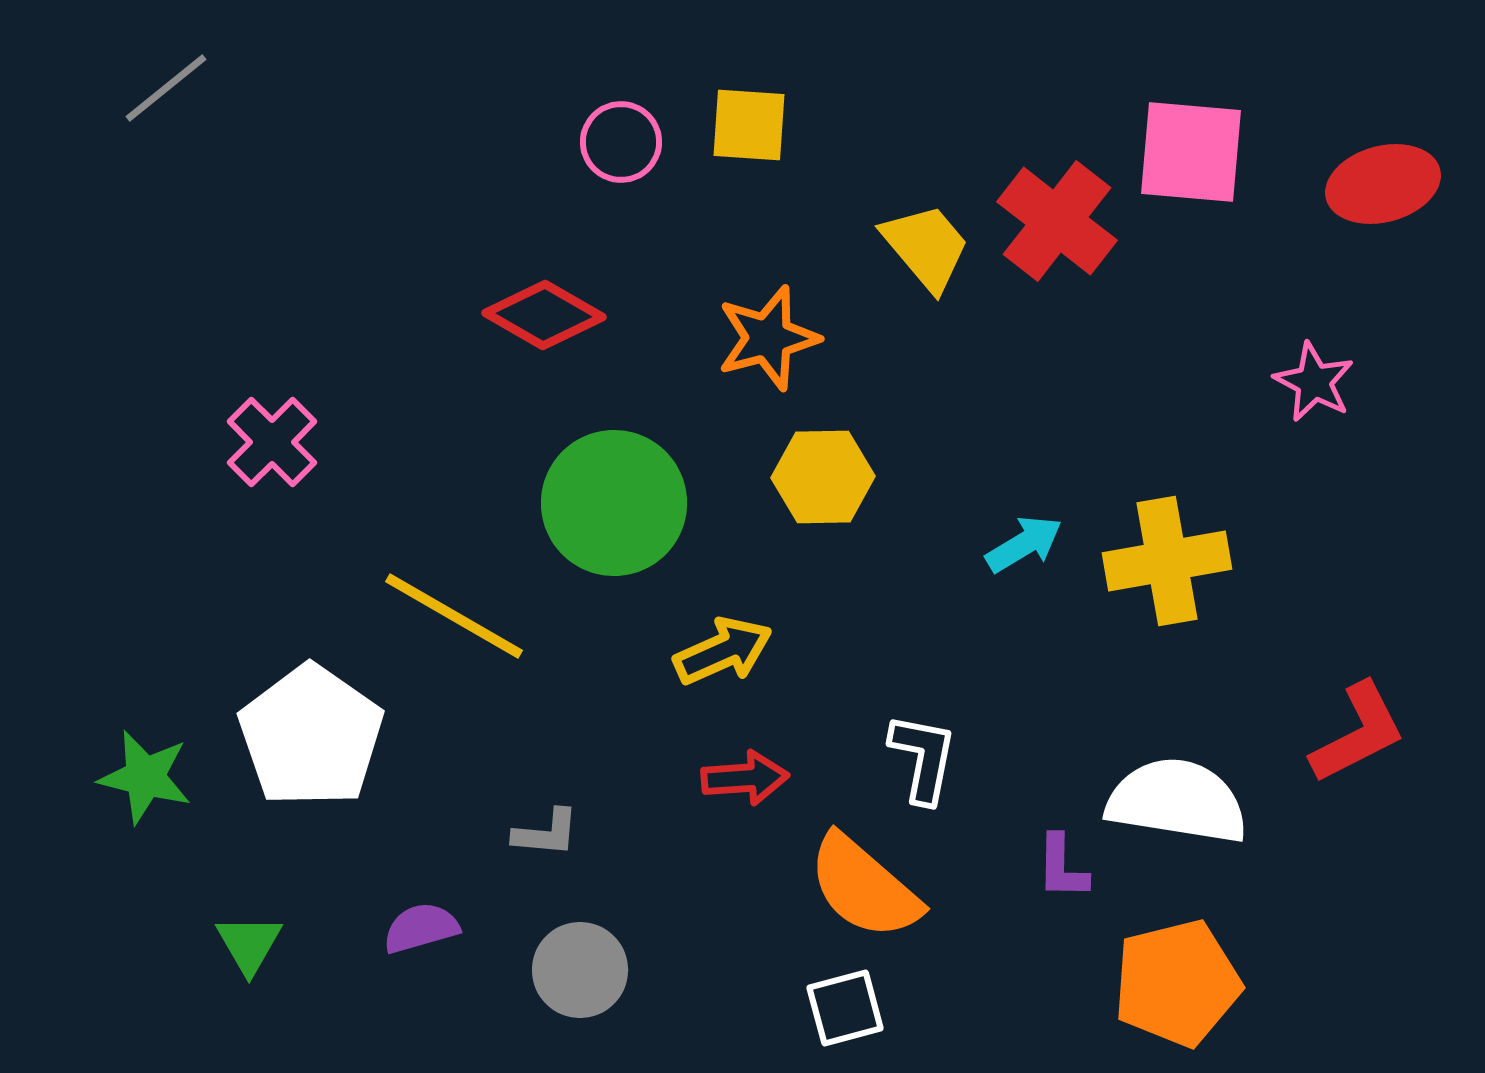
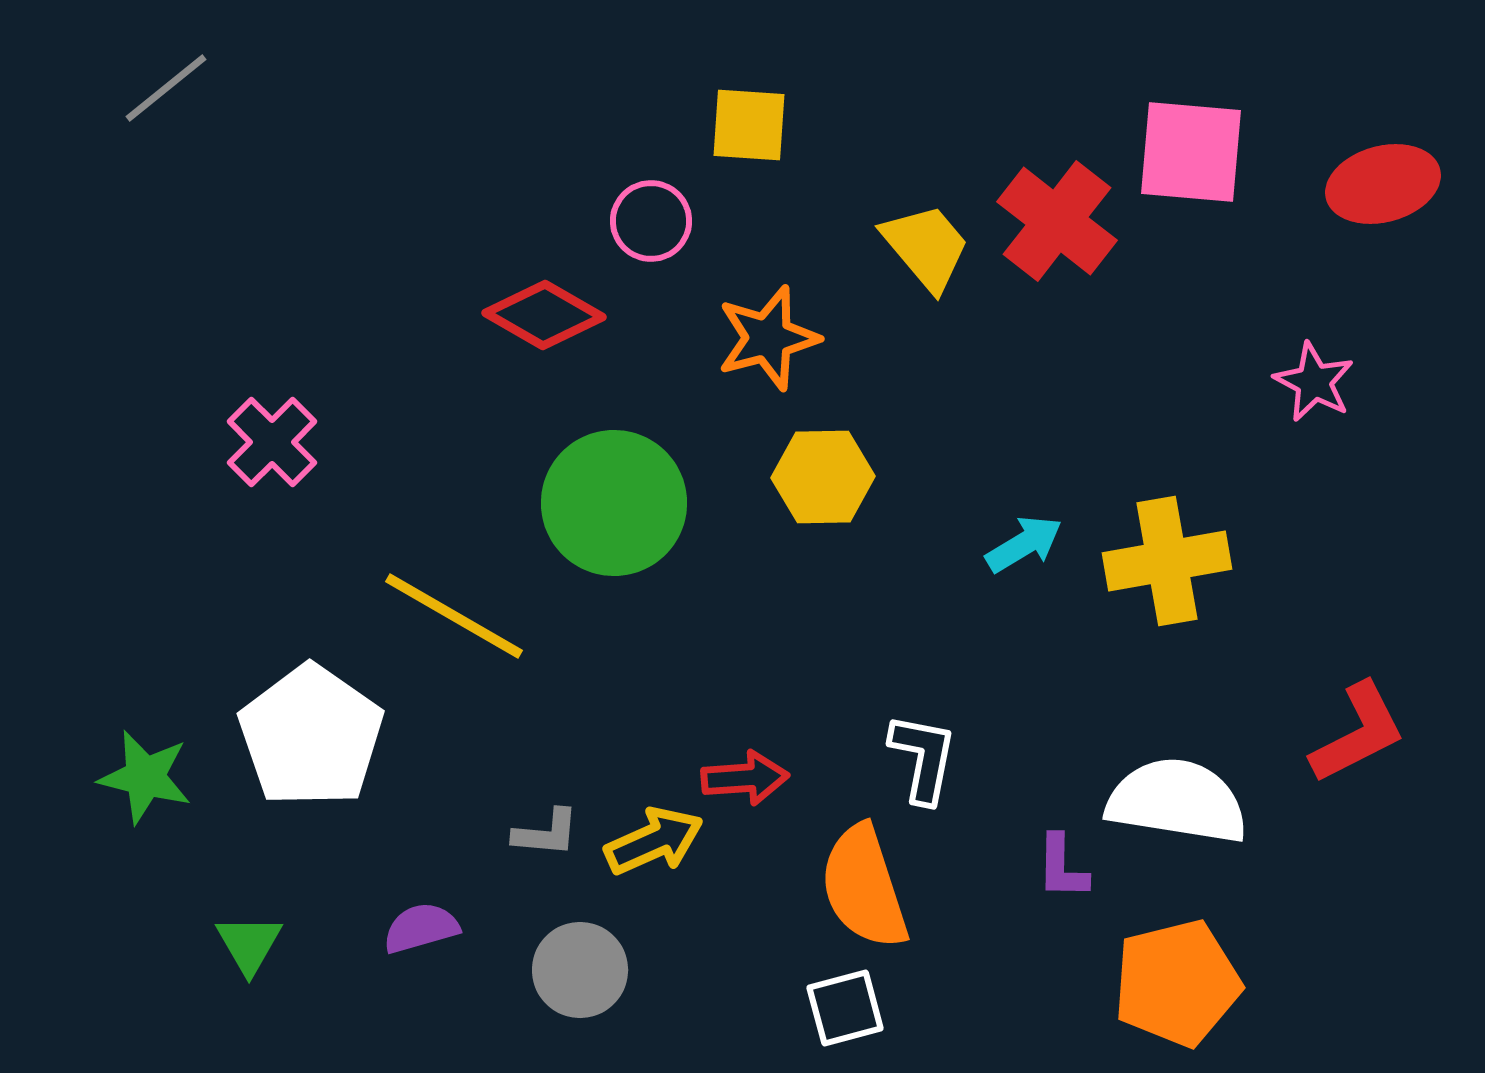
pink circle: moved 30 px right, 79 px down
yellow arrow: moved 69 px left, 190 px down
orange semicircle: rotated 31 degrees clockwise
